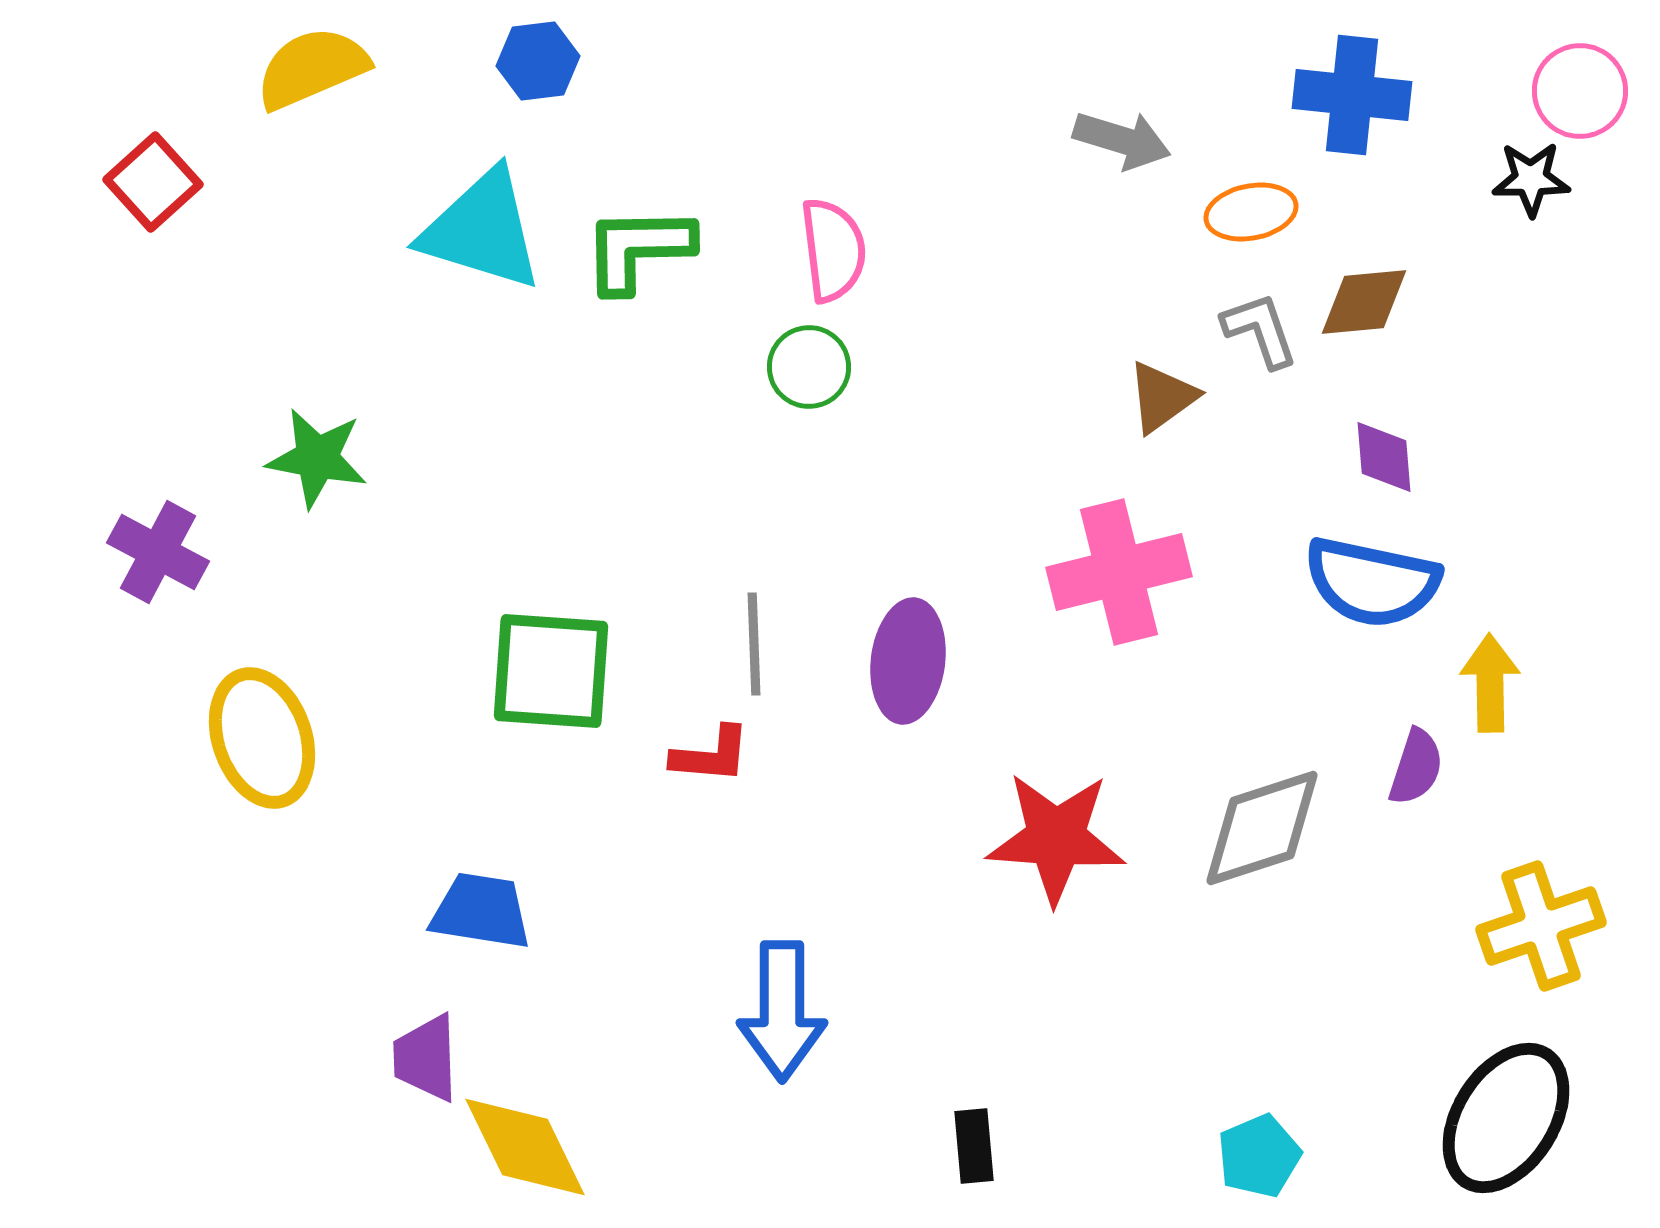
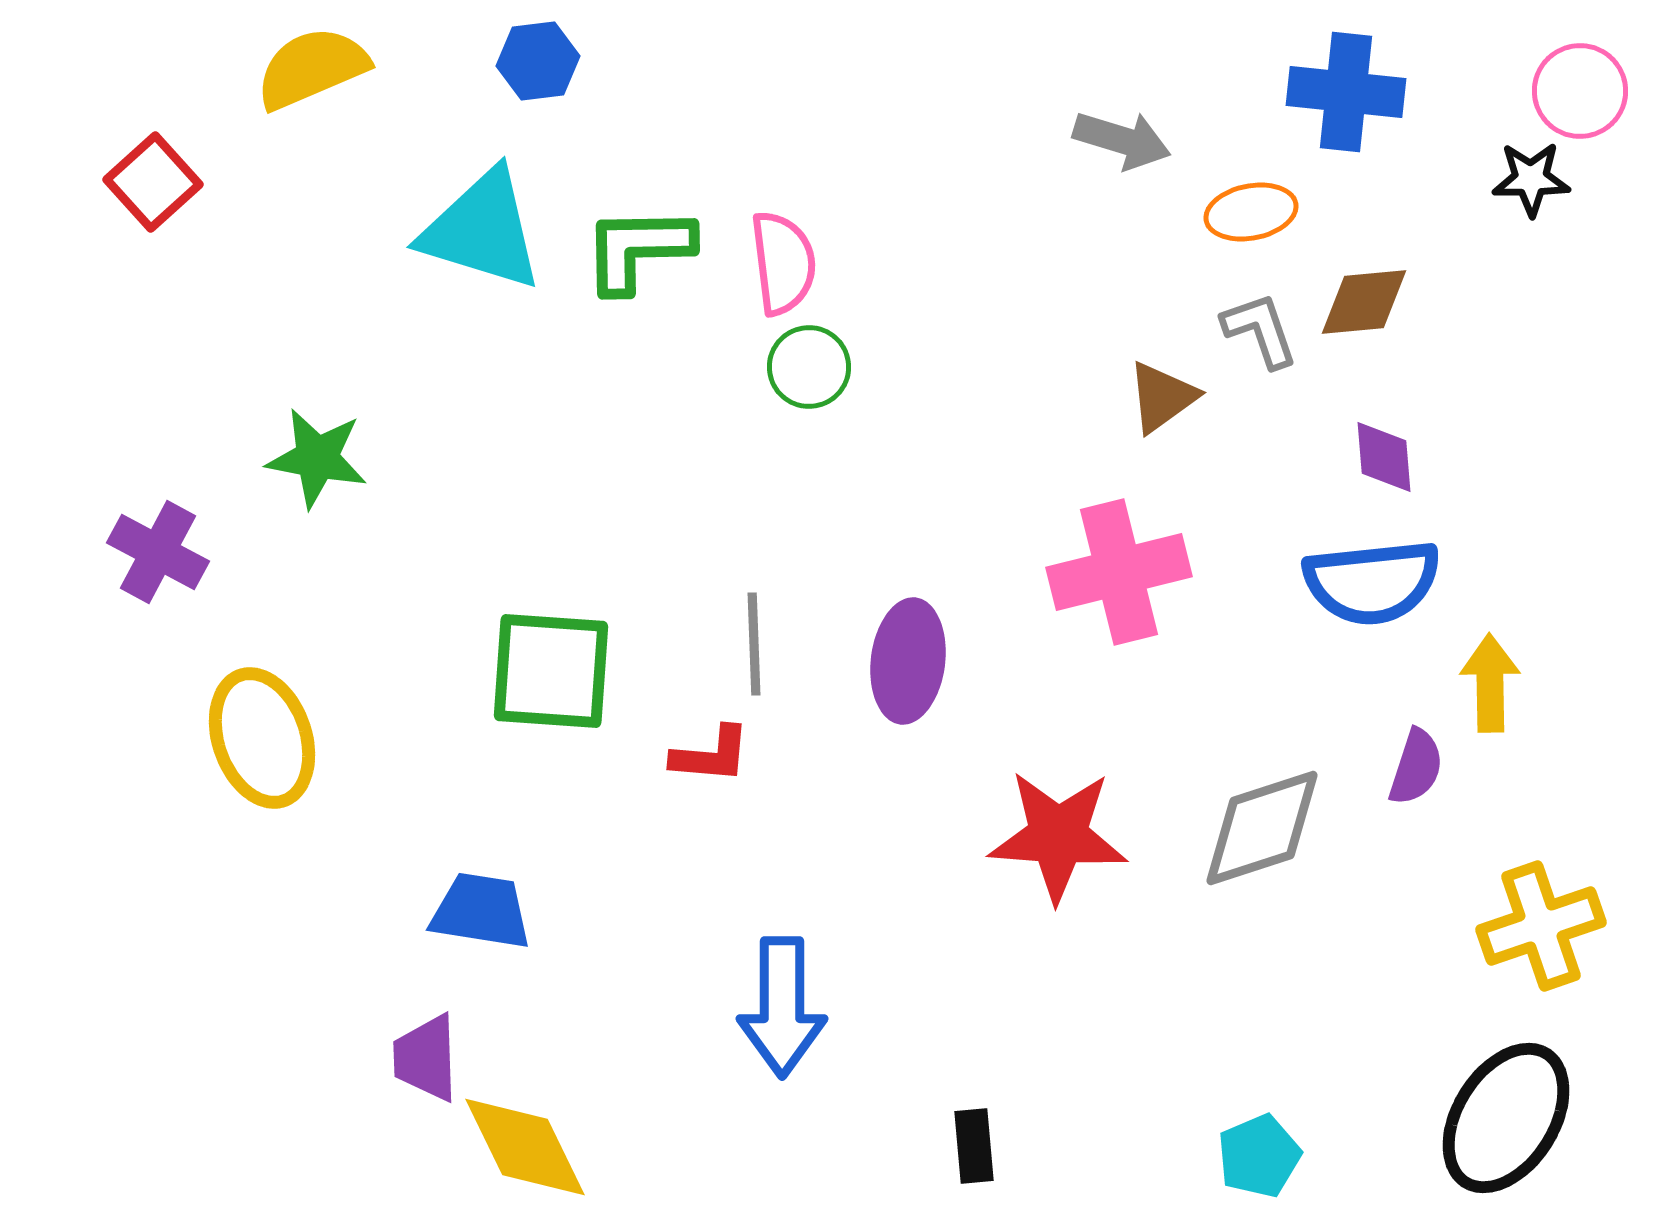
blue cross: moved 6 px left, 3 px up
pink semicircle: moved 50 px left, 13 px down
blue semicircle: rotated 18 degrees counterclockwise
red star: moved 2 px right, 2 px up
blue arrow: moved 4 px up
